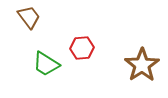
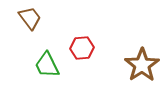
brown trapezoid: moved 1 px right, 1 px down
green trapezoid: moved 1 px right, 1 px down; rotated 32 degrees clockwise
